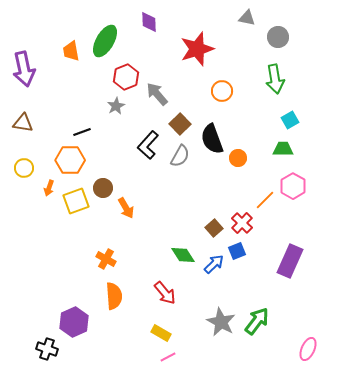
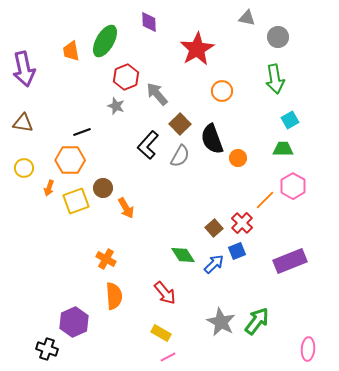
red star at (197, 49): rotated 12 degrees counterclockwise
gray star at (116, 106): rotated 24 degrees counterclockwise
purple rectangle at (290, 261): rotated 44 degrees clockwise
pink ellipse at (308, 349): rotated 20 degrees counterclockwise
